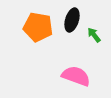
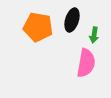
green arrow: rotated 133 degrees counterclockwise
pink semicircle: moved 10 px right, 13 px up; rotated 80 degrees clockwise
